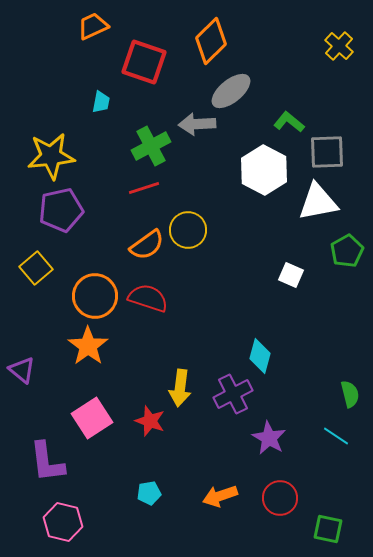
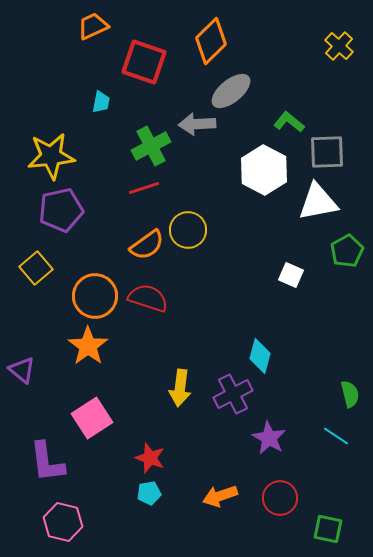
red star: moved 37 px down
